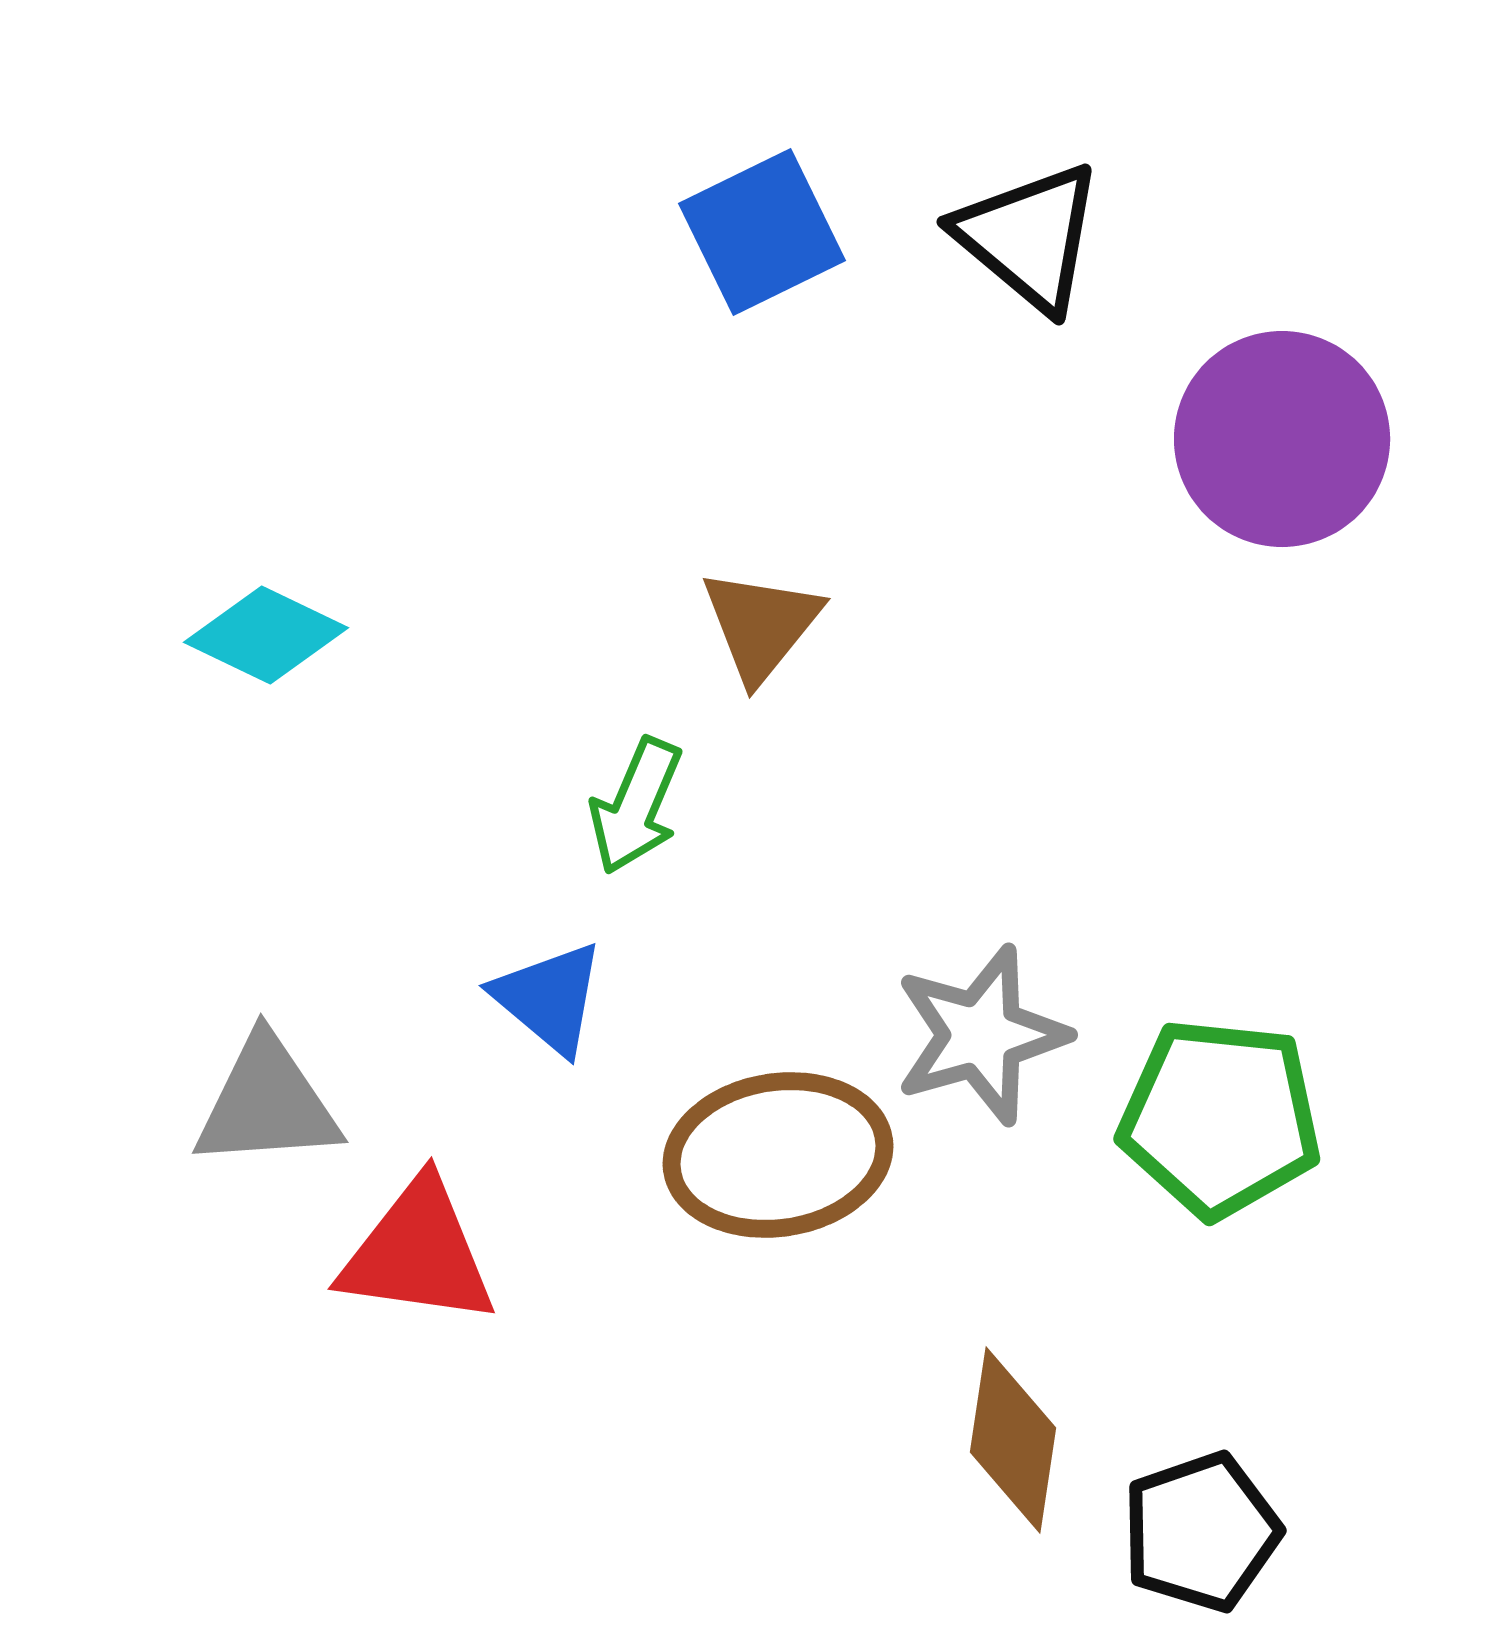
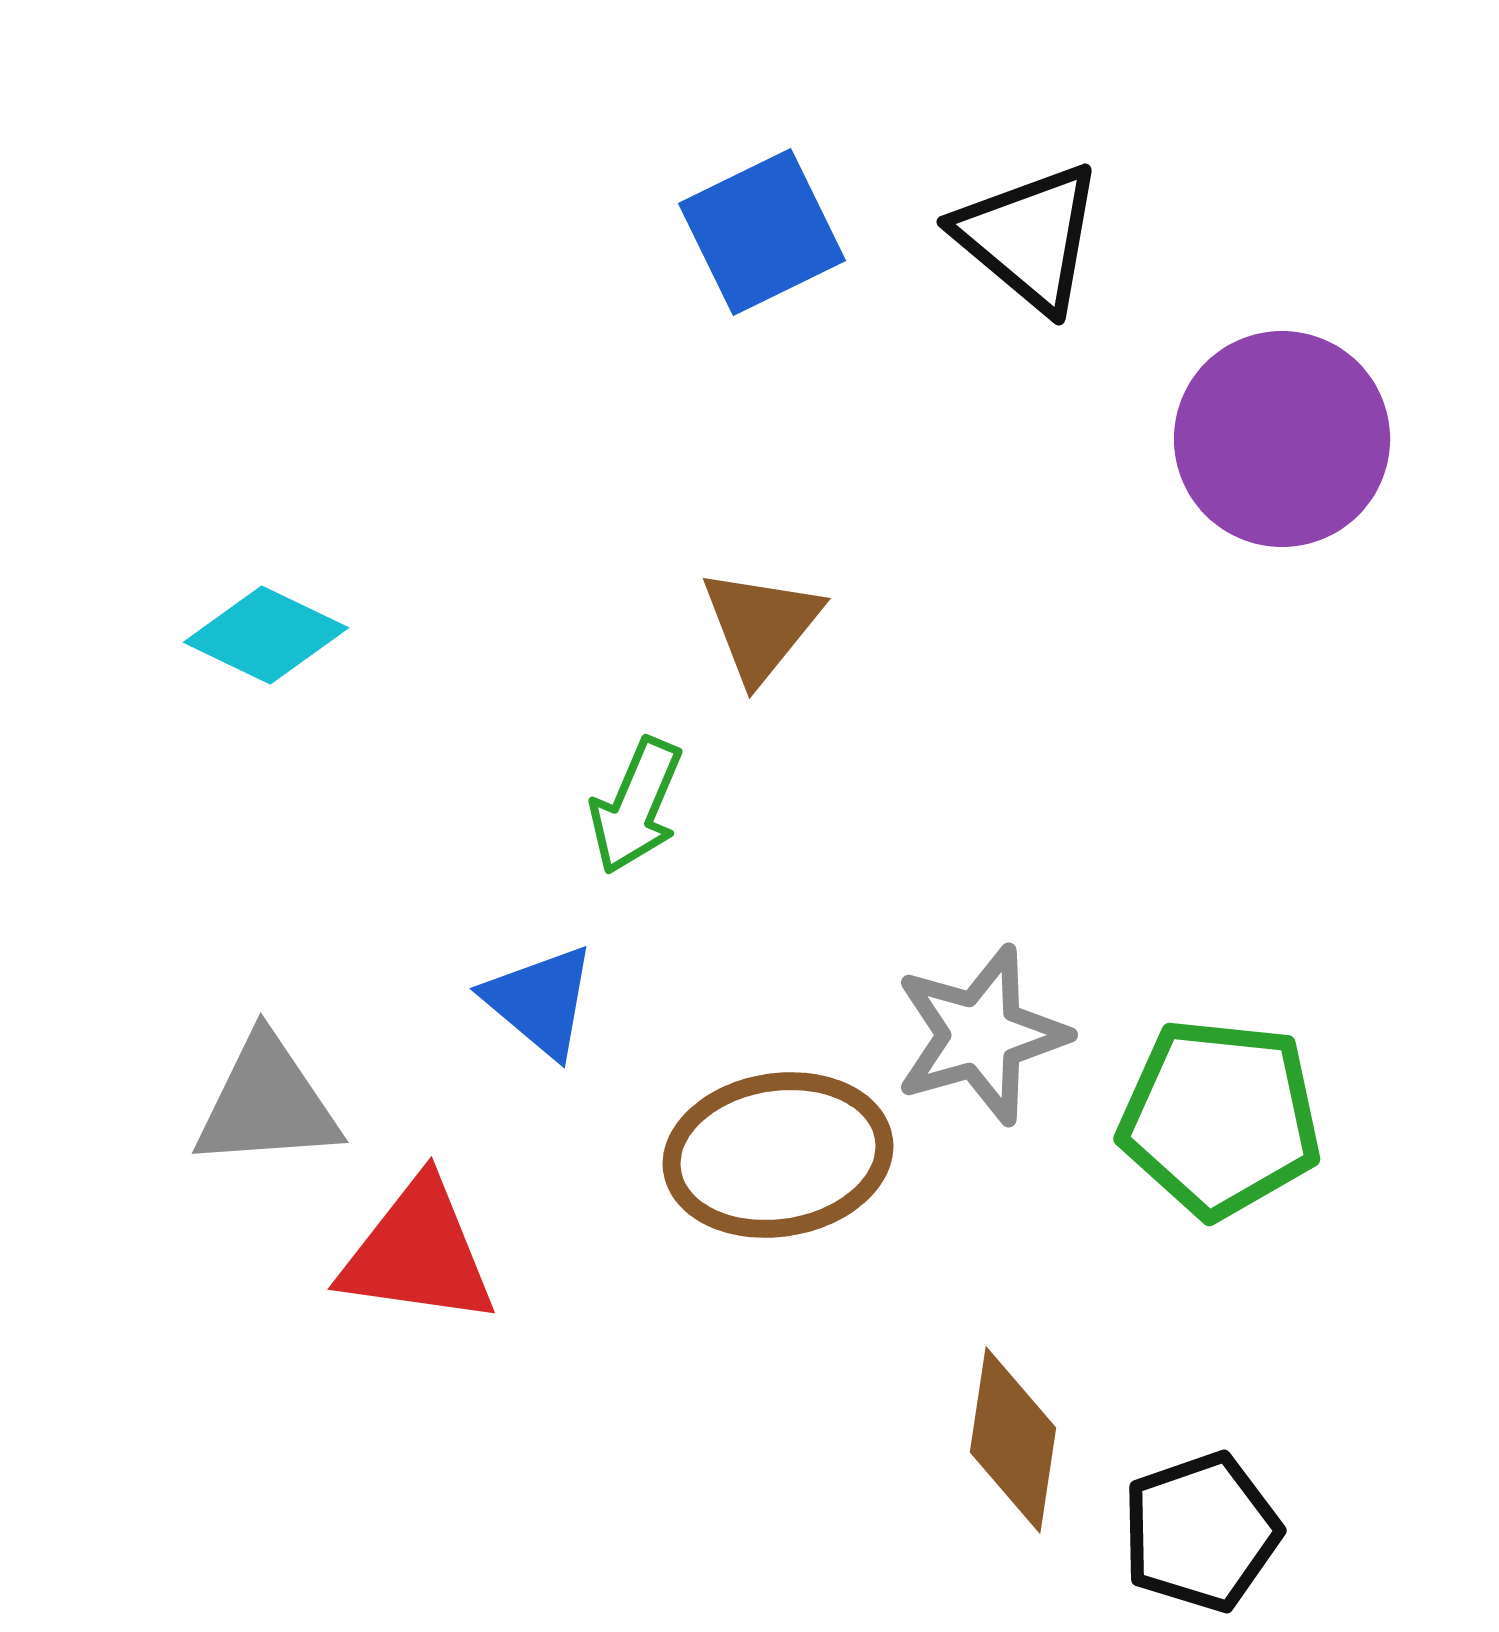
blue triangle: moved 9 px left, 3 px down
